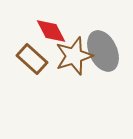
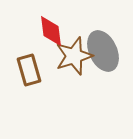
red diamond: rotated 20 degrees clockwise
brown rectangle: moved 3 px left, 11 px down; rotated 32 degrees clockwise
